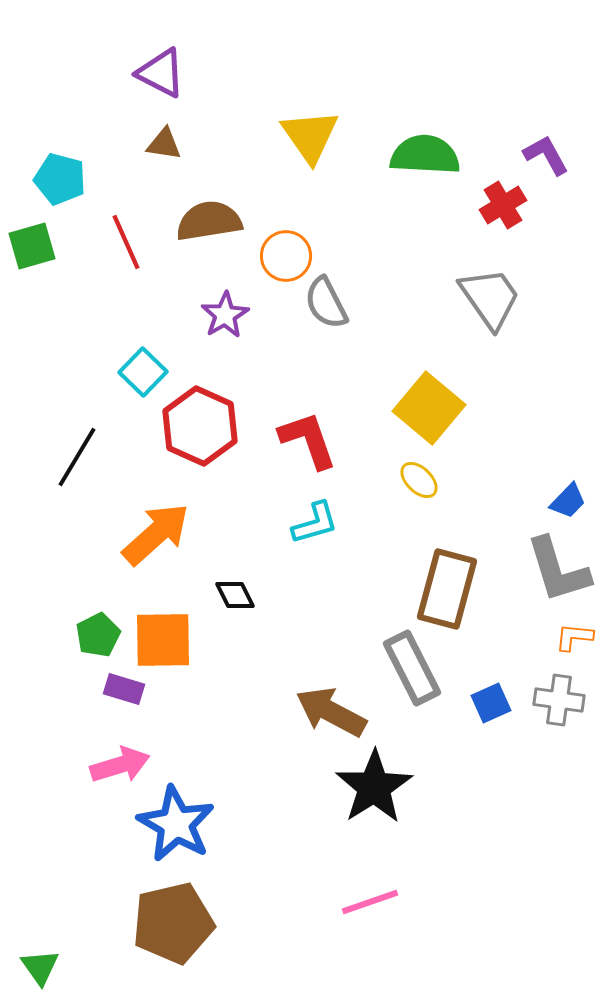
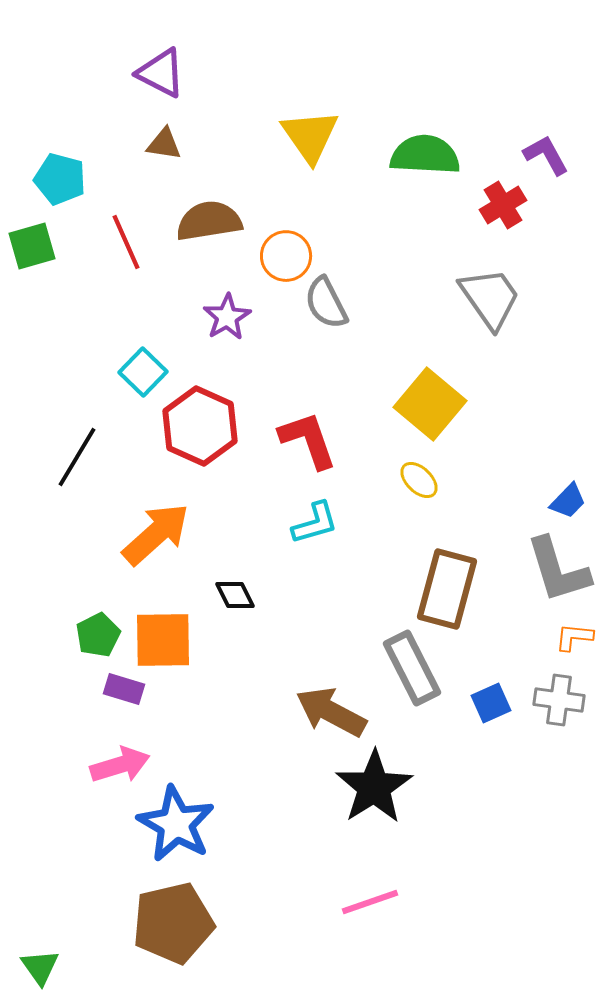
purple star: moved 2 px right, 2 px down
yellow square: moved 1 px right, 4 px up
